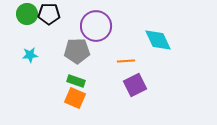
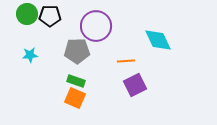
black pentagon: moved 1 px right, 2 px down
